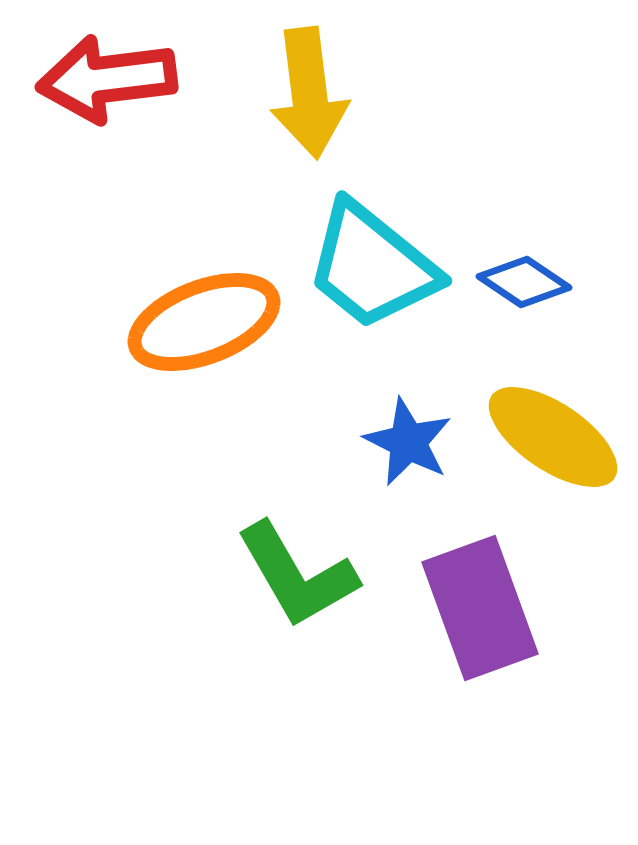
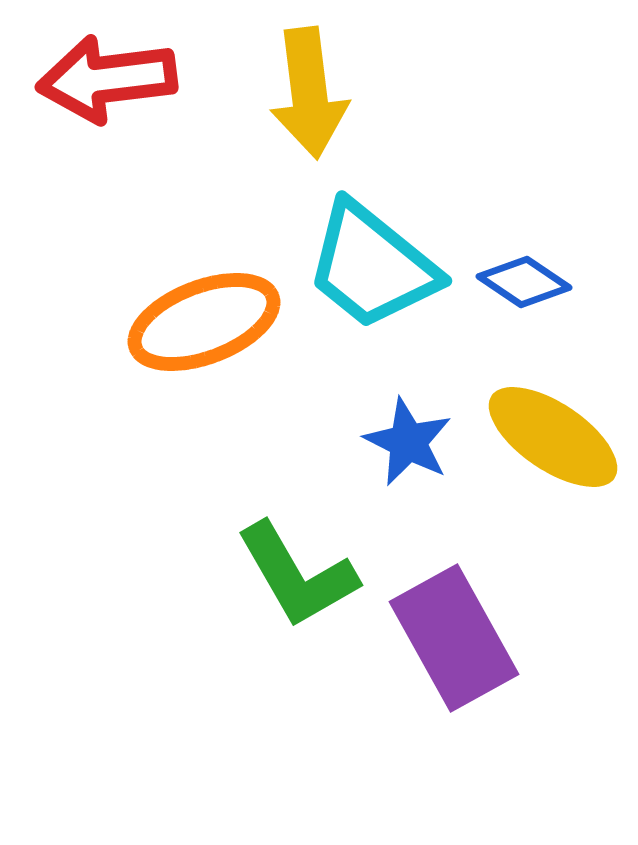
purple rectangle: moved 26 px left, 30 px down; rotated 9 degrees counterclockwise
